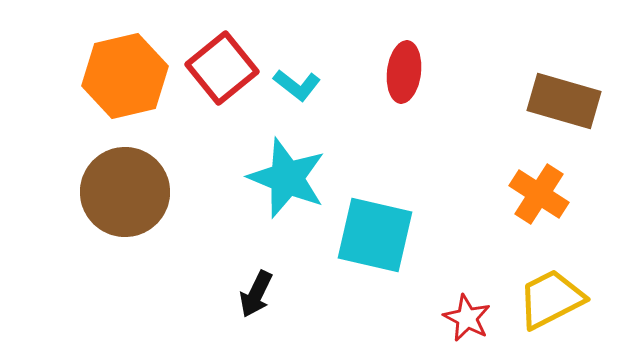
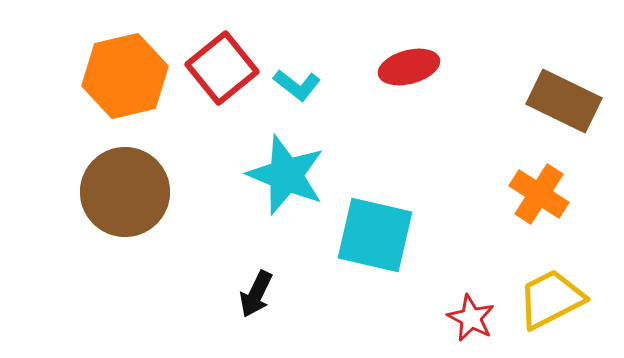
red ellipse: moved 5 px right, 5 px up; rotated 68 degrees clockwise
brown rectangle: rotated 10 degrees clockwise
cyan star: moved 1 px left, 3 px up
red star: moved 4 px right
